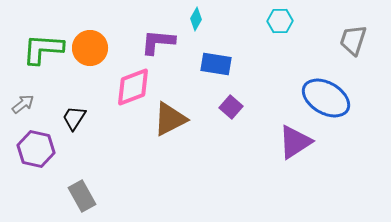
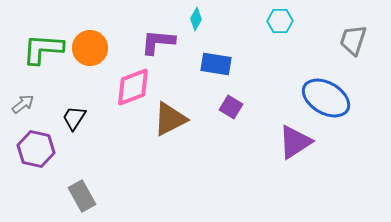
purple square: rotated 10 degrees counterclockwise
